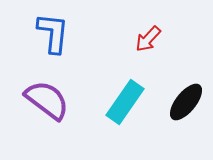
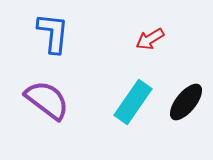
red arrow: moved 2 px right; rotated 16 degrees clockwise
cyan rectangle: moved 8 px right
